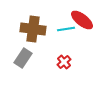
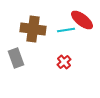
cyan line: moved 1 px down
gray rectangle: moved 7 px left; rotated 54 degrees counterclockwise
